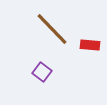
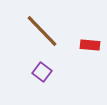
brown line: moved 10 px left, 2 px down
